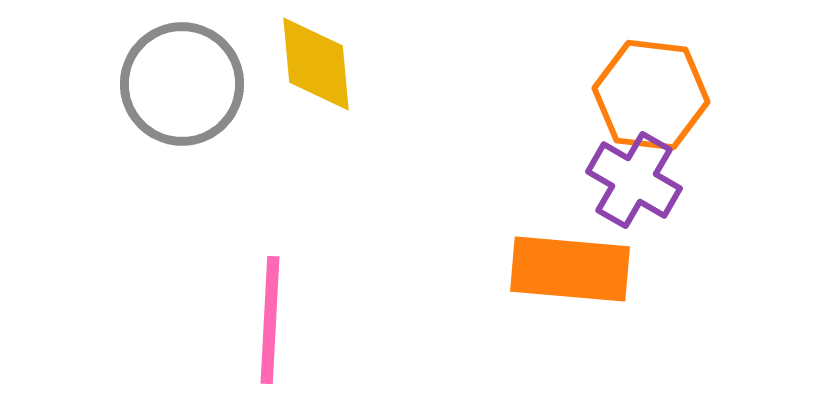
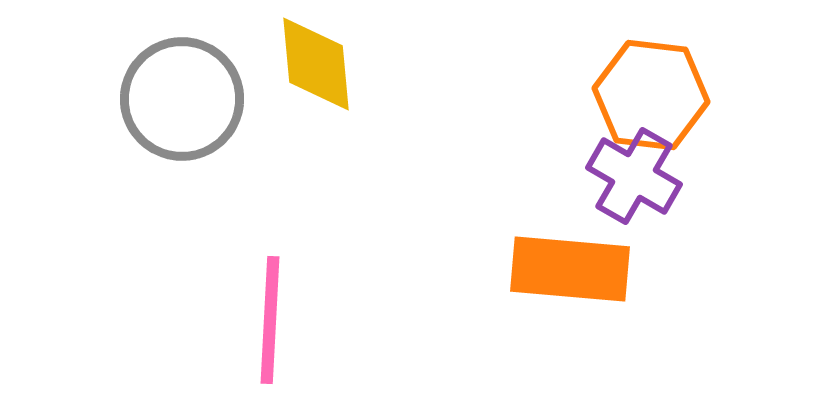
gray circle: moved 15 px down
purple cross: moved 4 px up
